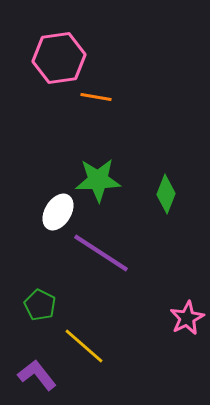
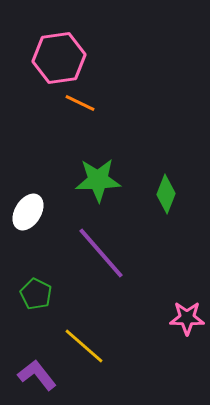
orange line: moved 16 px left, 6 px down; rotated 16 degrees clockwise
white ellipse: moved 30 px left
purple line: rotated 16 degrees clockwise
green pentagon: moved 4 px left, 11 px up
pink star: rotated 28 degrees clockwise
